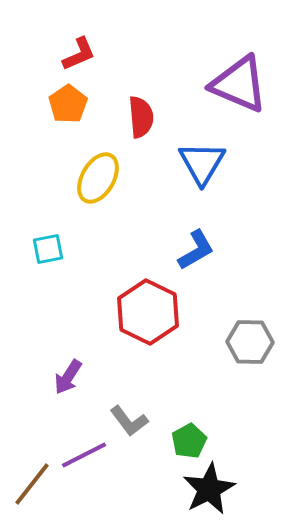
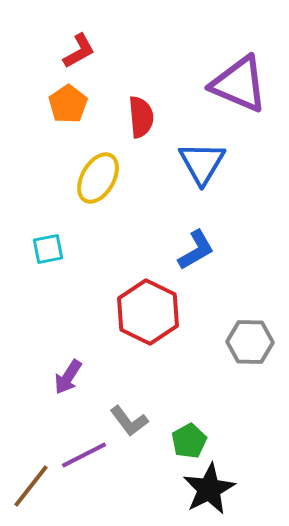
red L-shape: moved 3 px up; rotated 6 degrees counterclockwise
brown line: moved 1 px left, 2 px down
